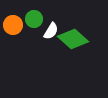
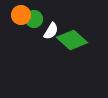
orange circle: moved 8 px right, 10 px up
green diamond: moved 1 px left, 1 px down
